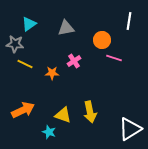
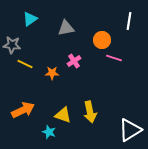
cyan triangle: moved 1 px right, 5 px up
gray star: moved 3 px left, 1 px down
white triangle: moved 1 px down
